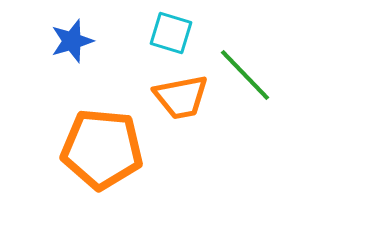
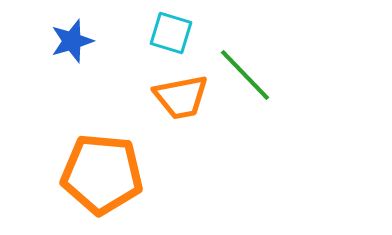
orange pentagon: moved 25 px down
